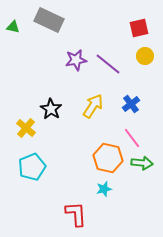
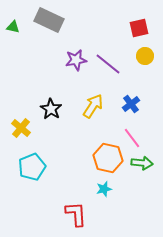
yellow cross: moved 5 px left
